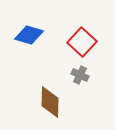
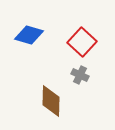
brown diamond: moved 1 px right, 1 px up
